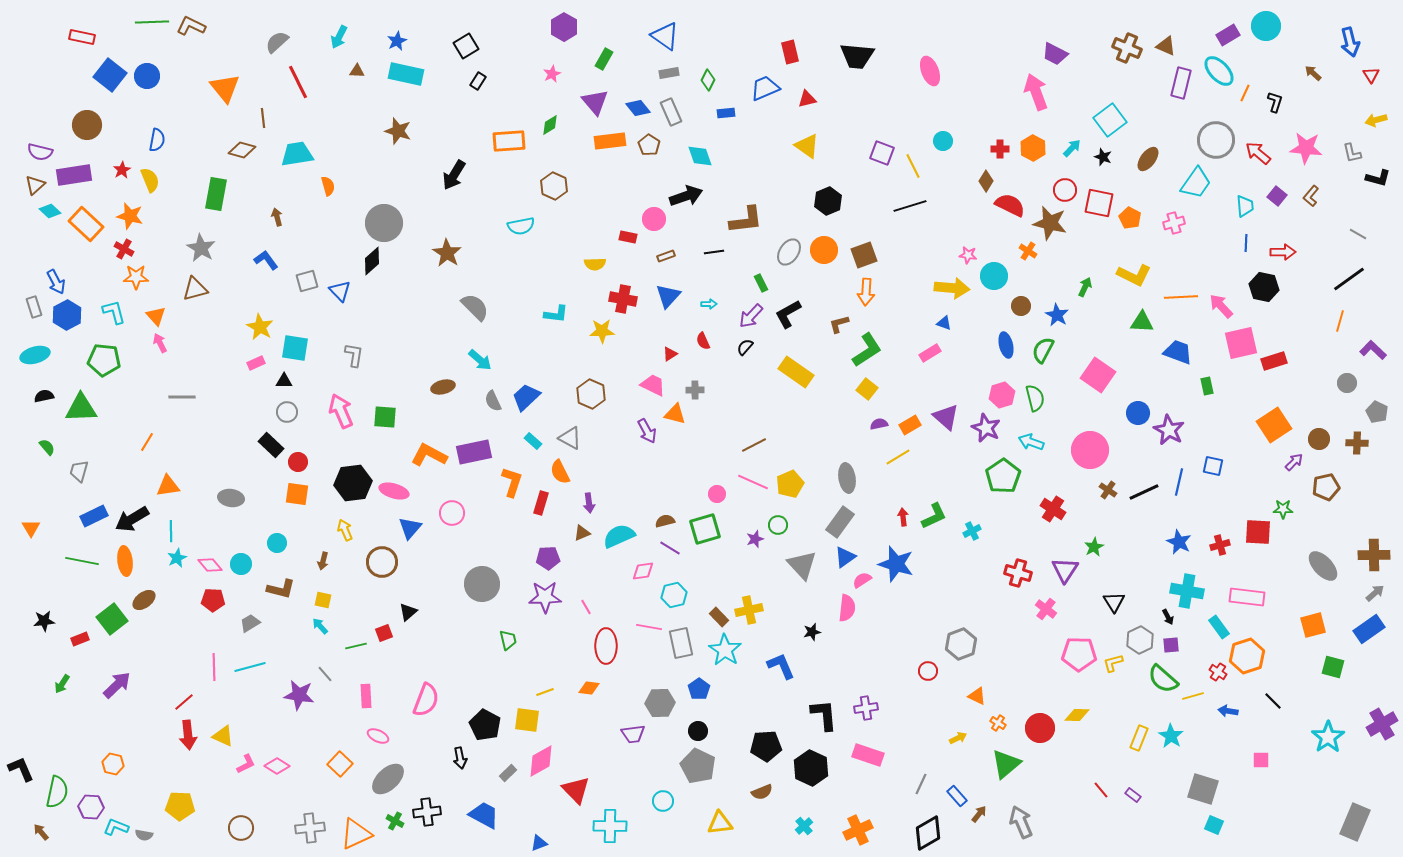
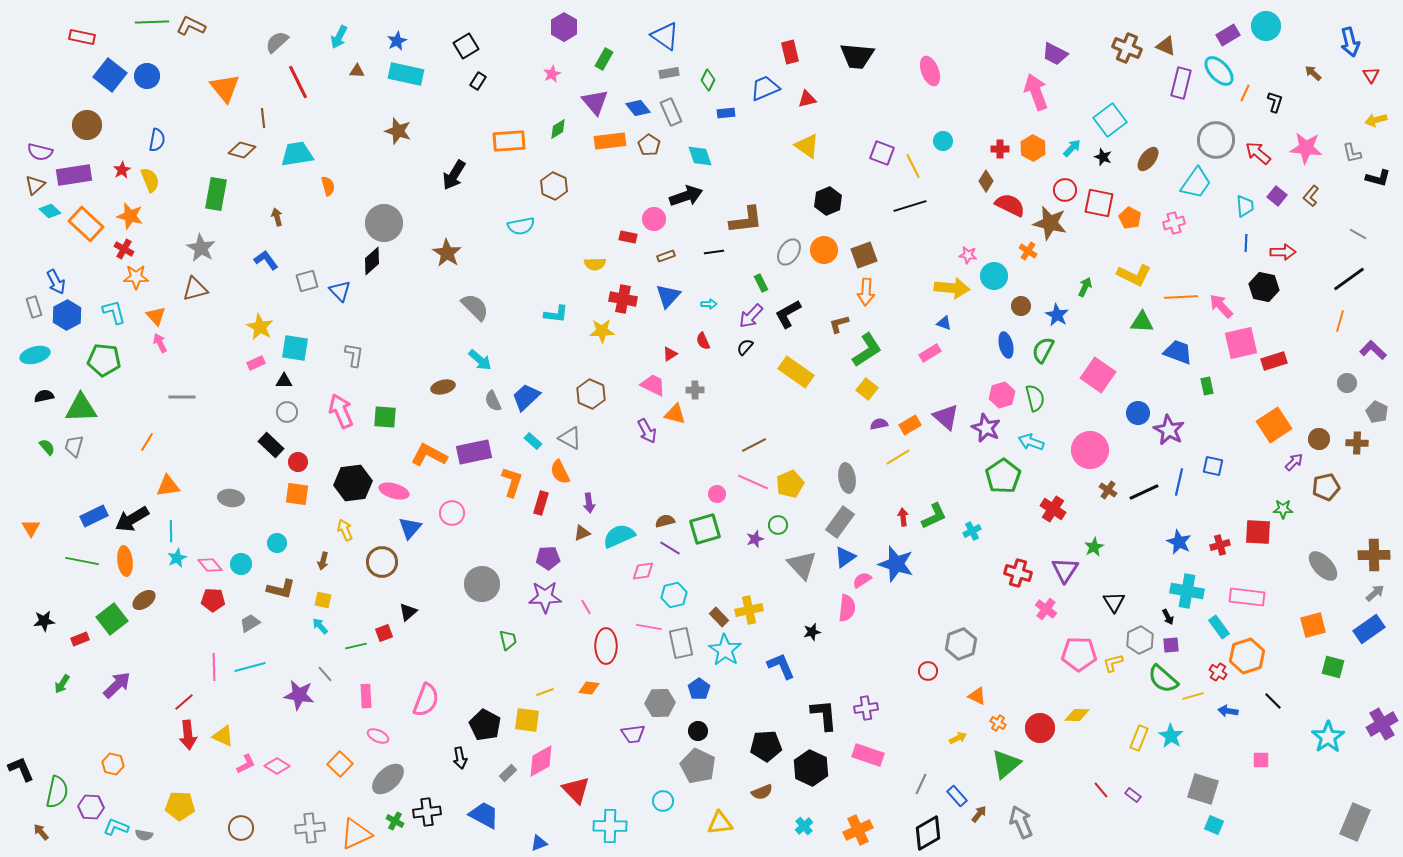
green diamond at (550, 125): moved 8 px right, 4 px down
gray trapezoid at (79, 471): moved 5 px left, 25 px up
